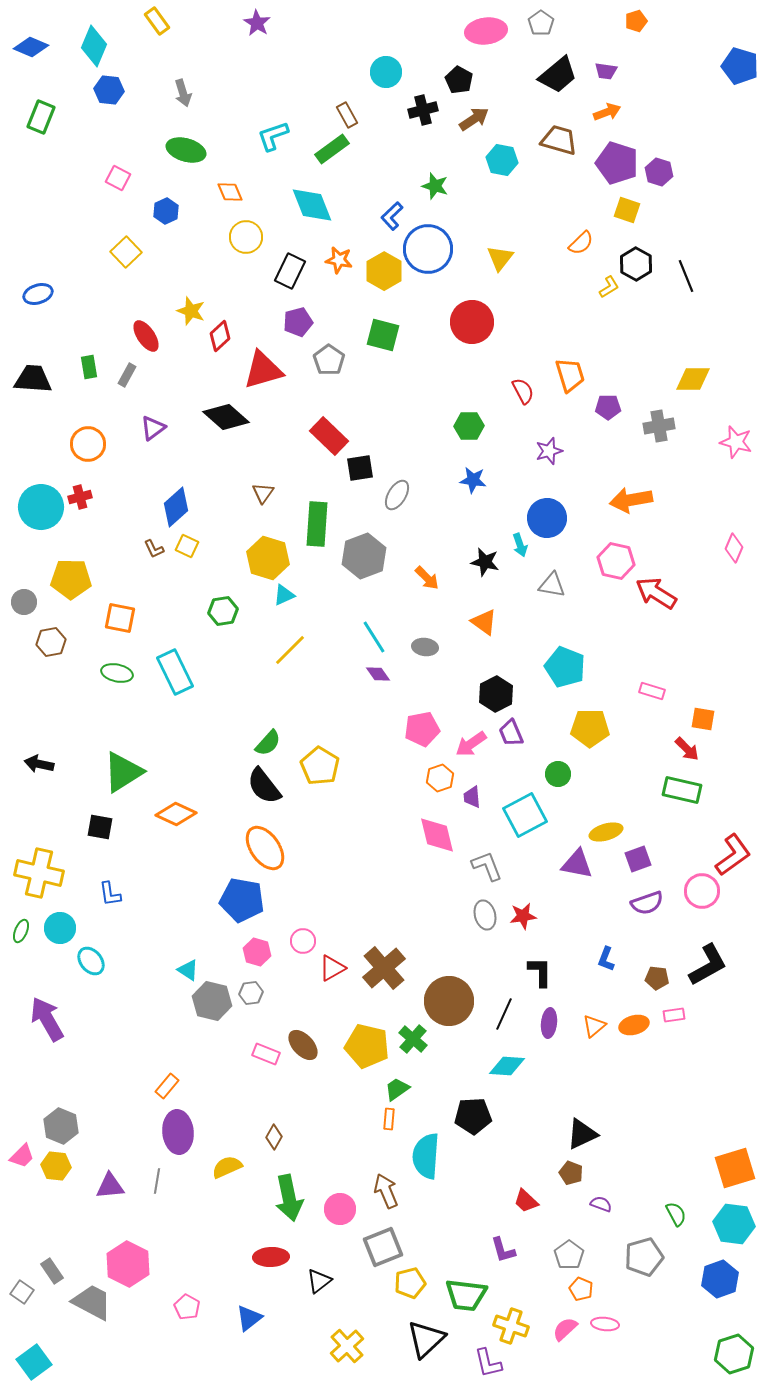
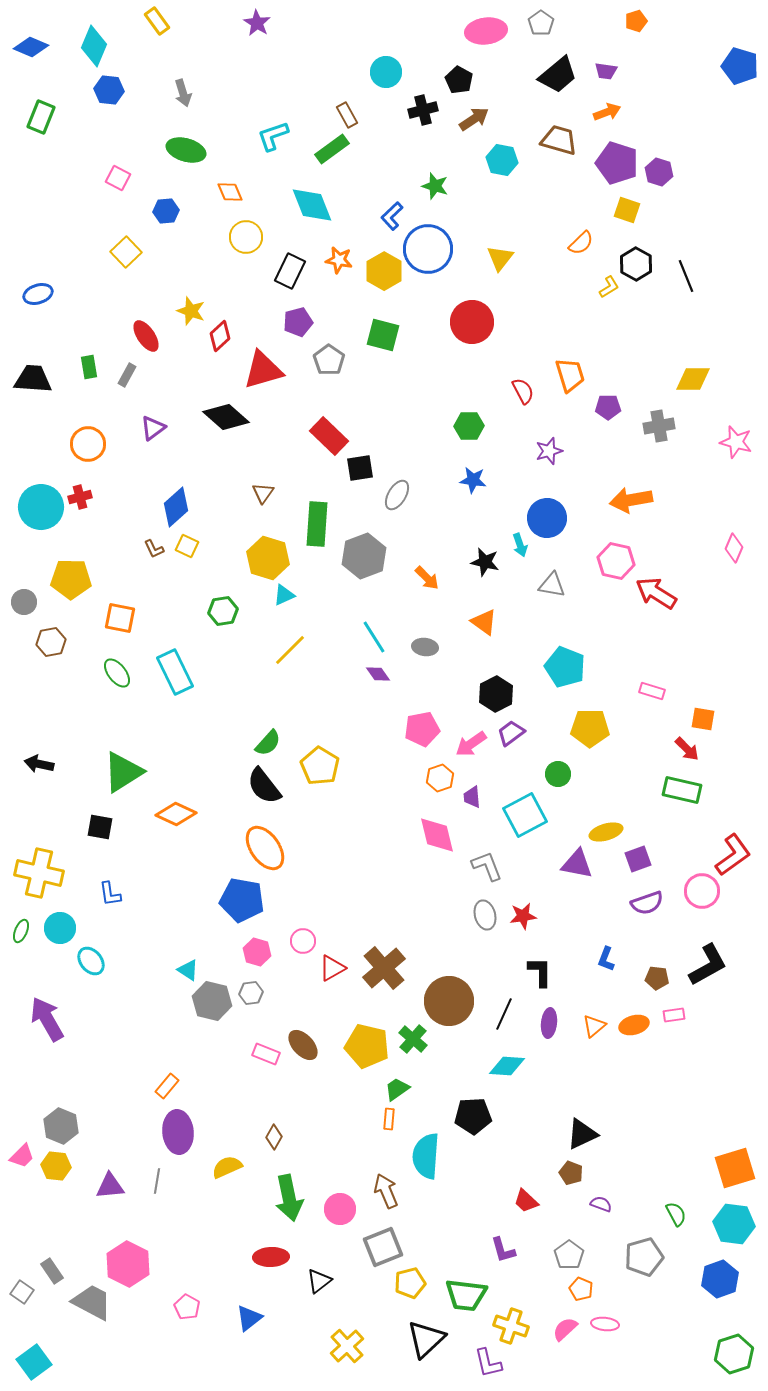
blue hexagon at (166, 211): rotated 20 degrees clockwise
green ellipse at (117, 673): rotated 40 degrees clockwise
purple trapezoid at (511, 733): rotated 76 degrees clockwise
